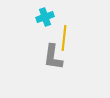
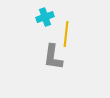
yellow line: moved 2 px right, 4 px up
